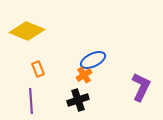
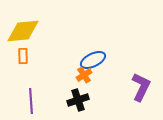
yellow diamond: moved 4 px left; rotated 28 degrees counterclockwise
orange rectangle: moved 15 px left, 13 px up; rotated 21 degrees clockwise
